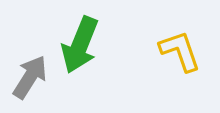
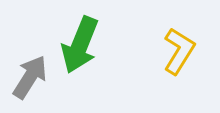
yellow L-shape: moved 1 px left; rotated 51 degrees clockwise
